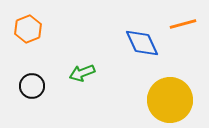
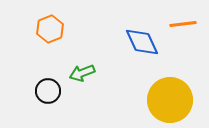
orange line: rotated 8 degrees clockwise
orange hexagon: moved 22 px right
blue diamond: moved 1 px up
black circle: moved 16 px right, 5 px down
